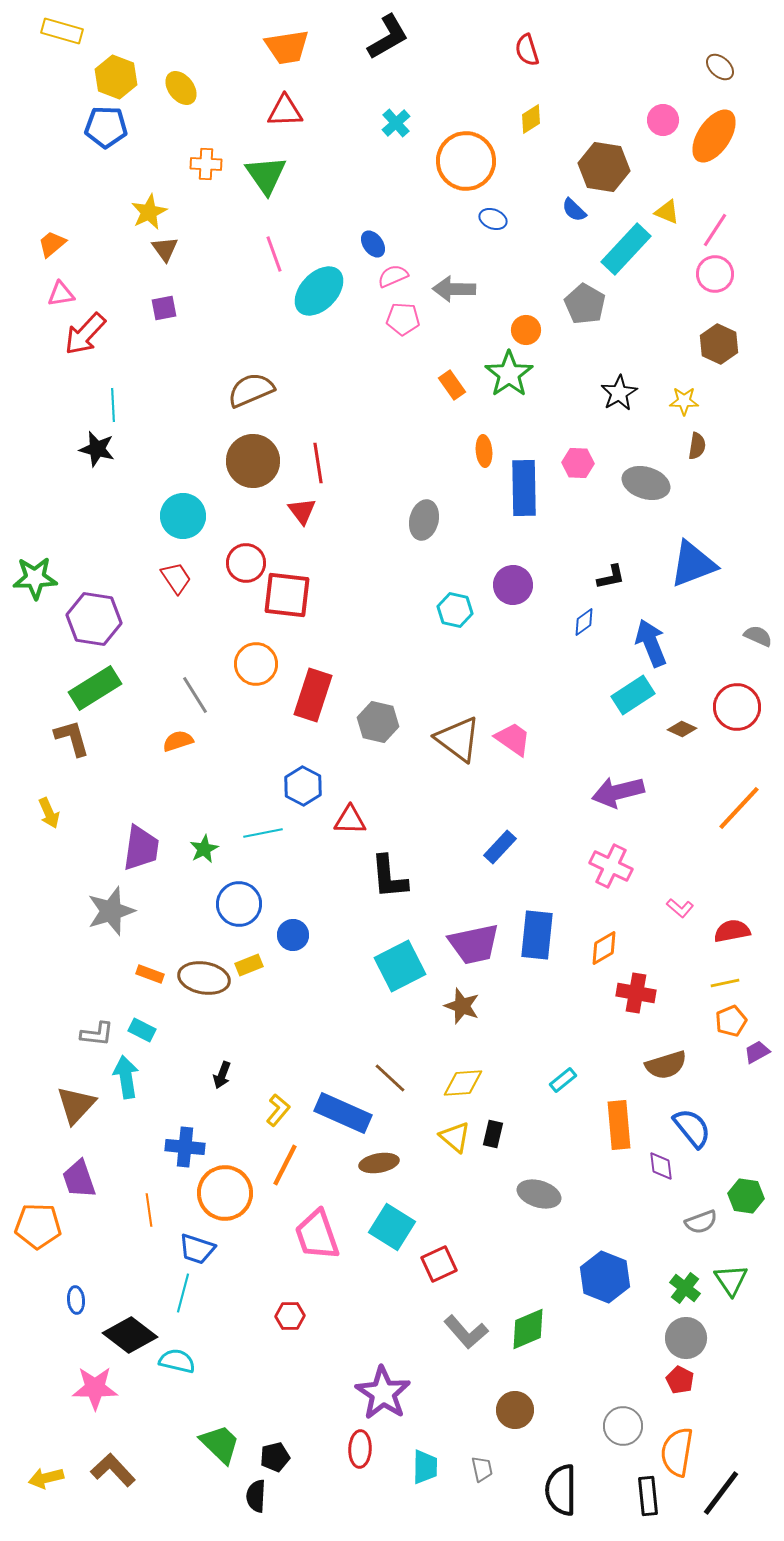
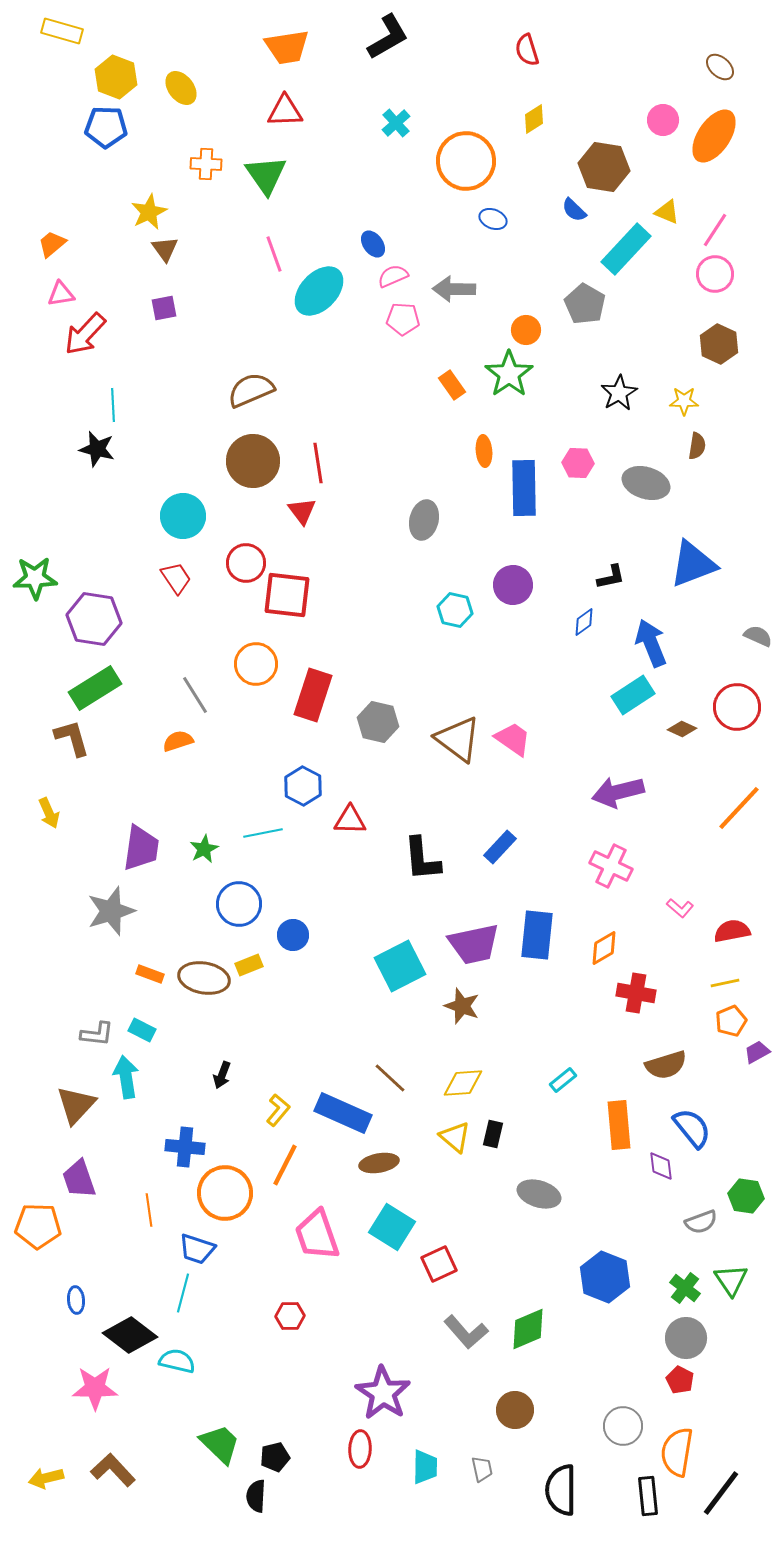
yellow diamond at (531, 119): moved 3 px right
black L-shape at (389, 877): moved 33 px right, 18 px up
